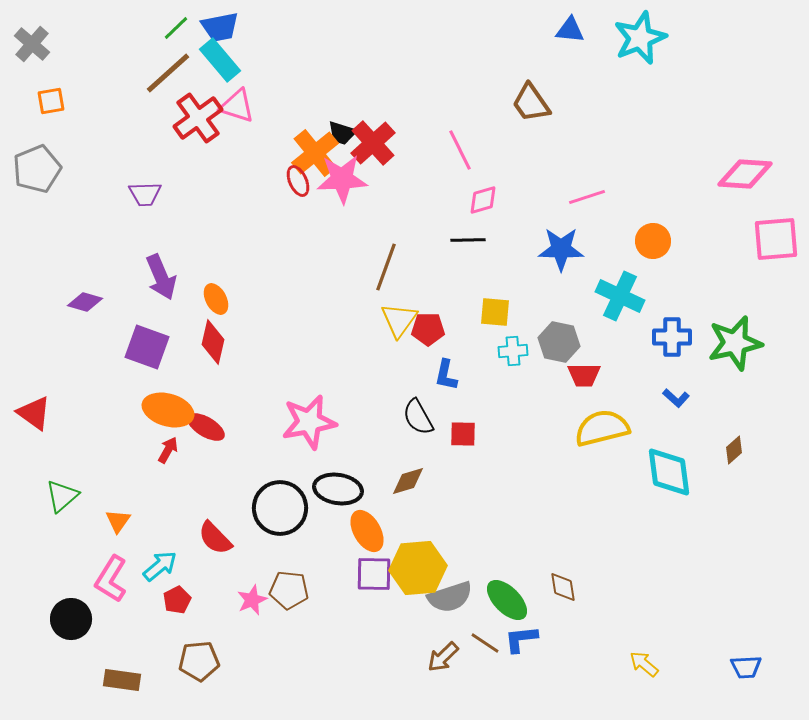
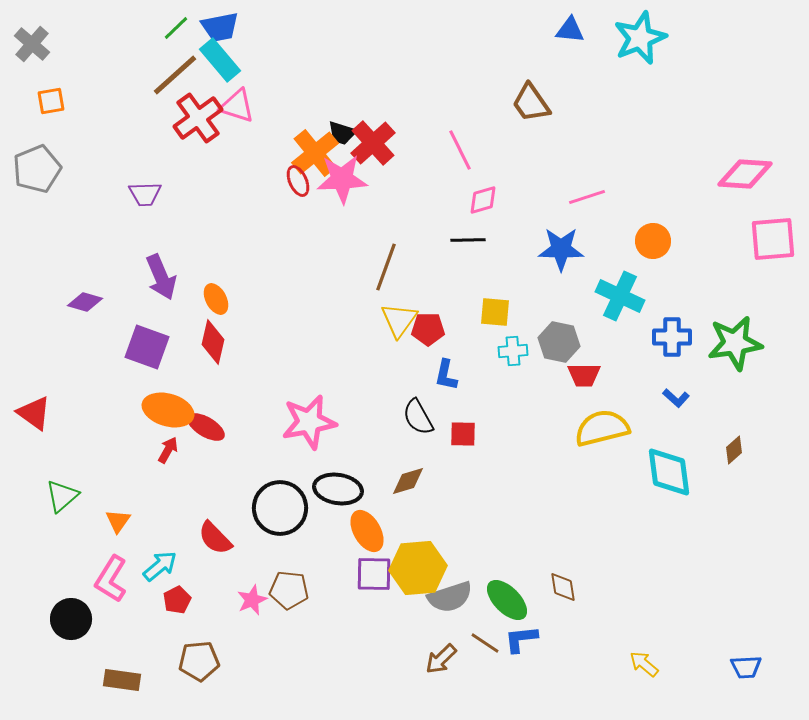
brown line at (168, 73): moved 7 px right, 2 px down
pink square at (776, 239): moved 3 px left
green star at (735, 343): rotated 4 degrees clockwise
brown arrow at (443, 657): moved 2 px left, 2 px down
